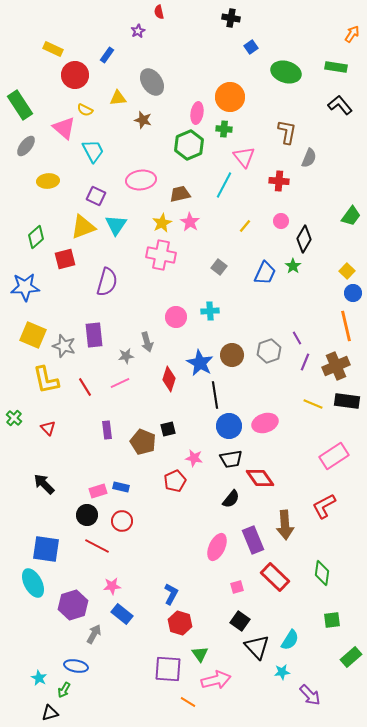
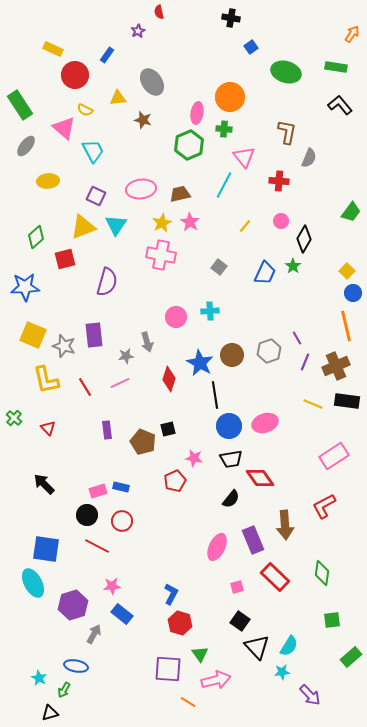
pink ellipse at (141, 180): moved 9 px down
green trapezoid at (351, 216): moved 4 px up
cyan semicircle at (290, 640): moved 1 px left, 6 px down
